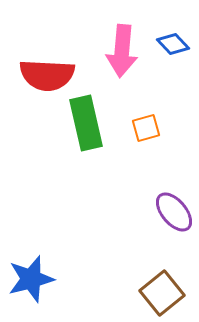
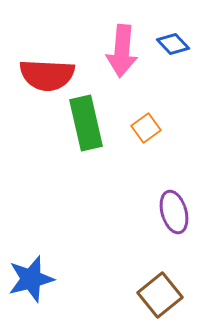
orange square: rotated 20 degrees counterclockwise
purple ellipse: rotated 24 degrees clockwise
brown square: moved 2 px left, 2 px down
